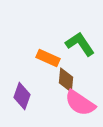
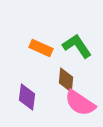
green L-shape: moved 3 px left, 2 px down
orange rectangle: moved 7 px left, 10 px up
purple diamond: moved 5 px right, 1 px down; rotated 12 degrees counterclockwise
